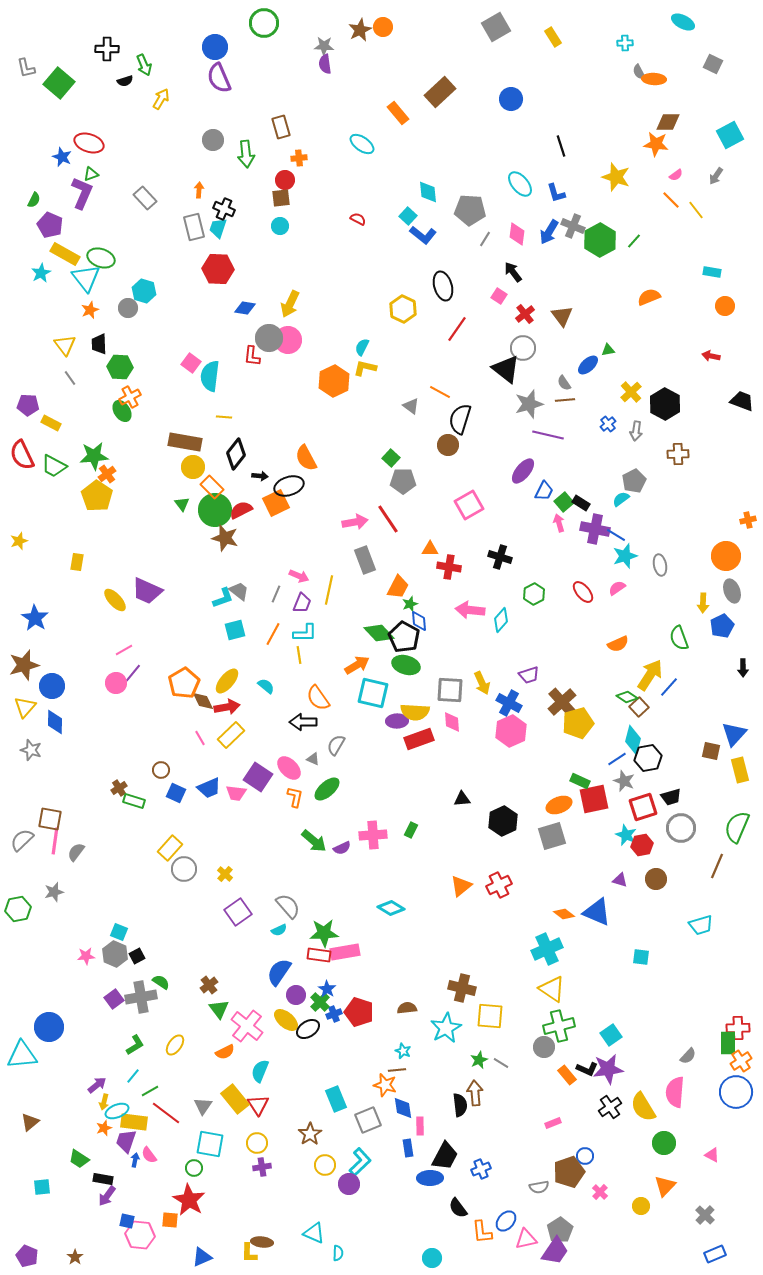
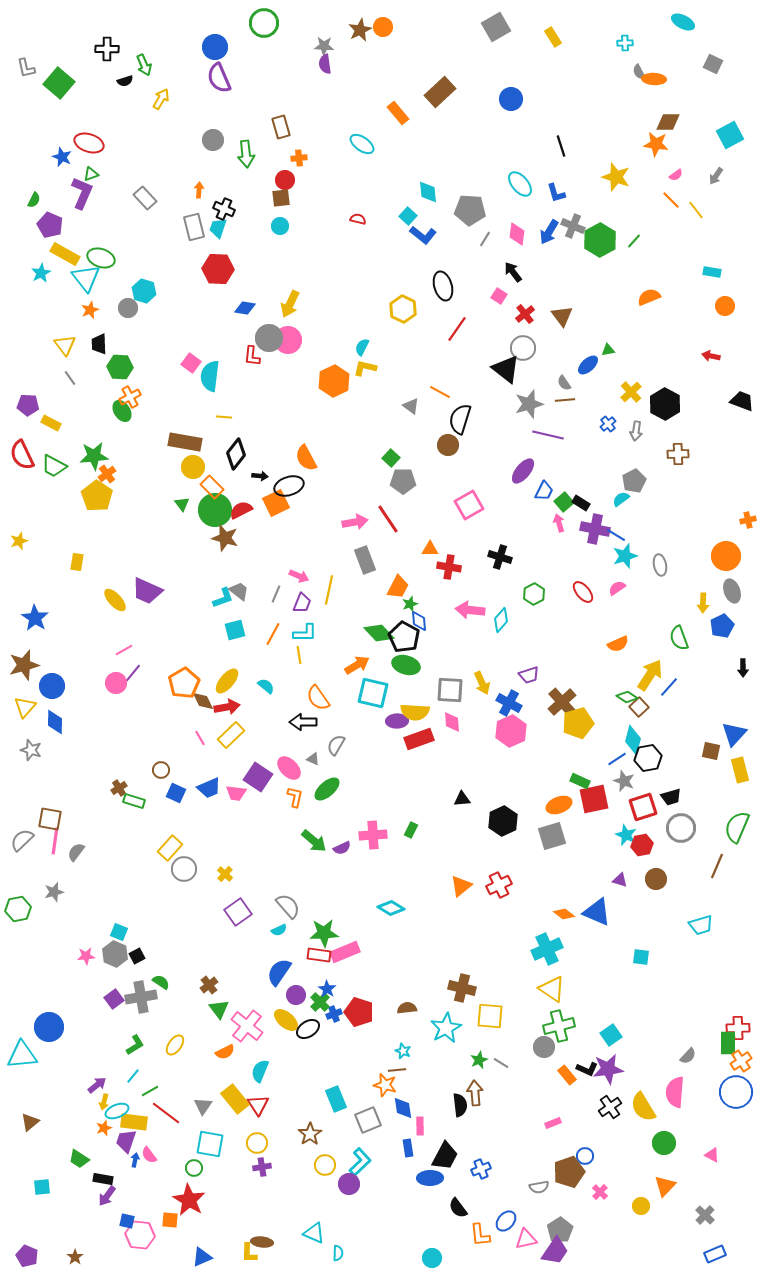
red semicircle at (358, 219): rotated 14 degrees counterclockwise
pink rectangle at (345, 952): rotated 12 degrees counterclockwise
orange L-shape at (482, 1232): moved 2 px left, 3 px down
